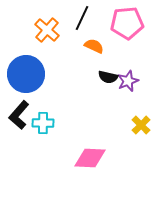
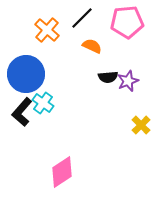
black line: rotated 20 degrees clockwise
pink pentagon: moved 1 px up
orange semicircle: moved 2 px left
black semicircle: rotated 18 degrees counterclockwise
black L-shape: moved 3 px right, 3 px up
cyan cross: moved 20 px up; rotated 35 degrees clockwise
pink diamond: moved 28 px left, 14 px down; rotated 36 degrees counterclockwise
